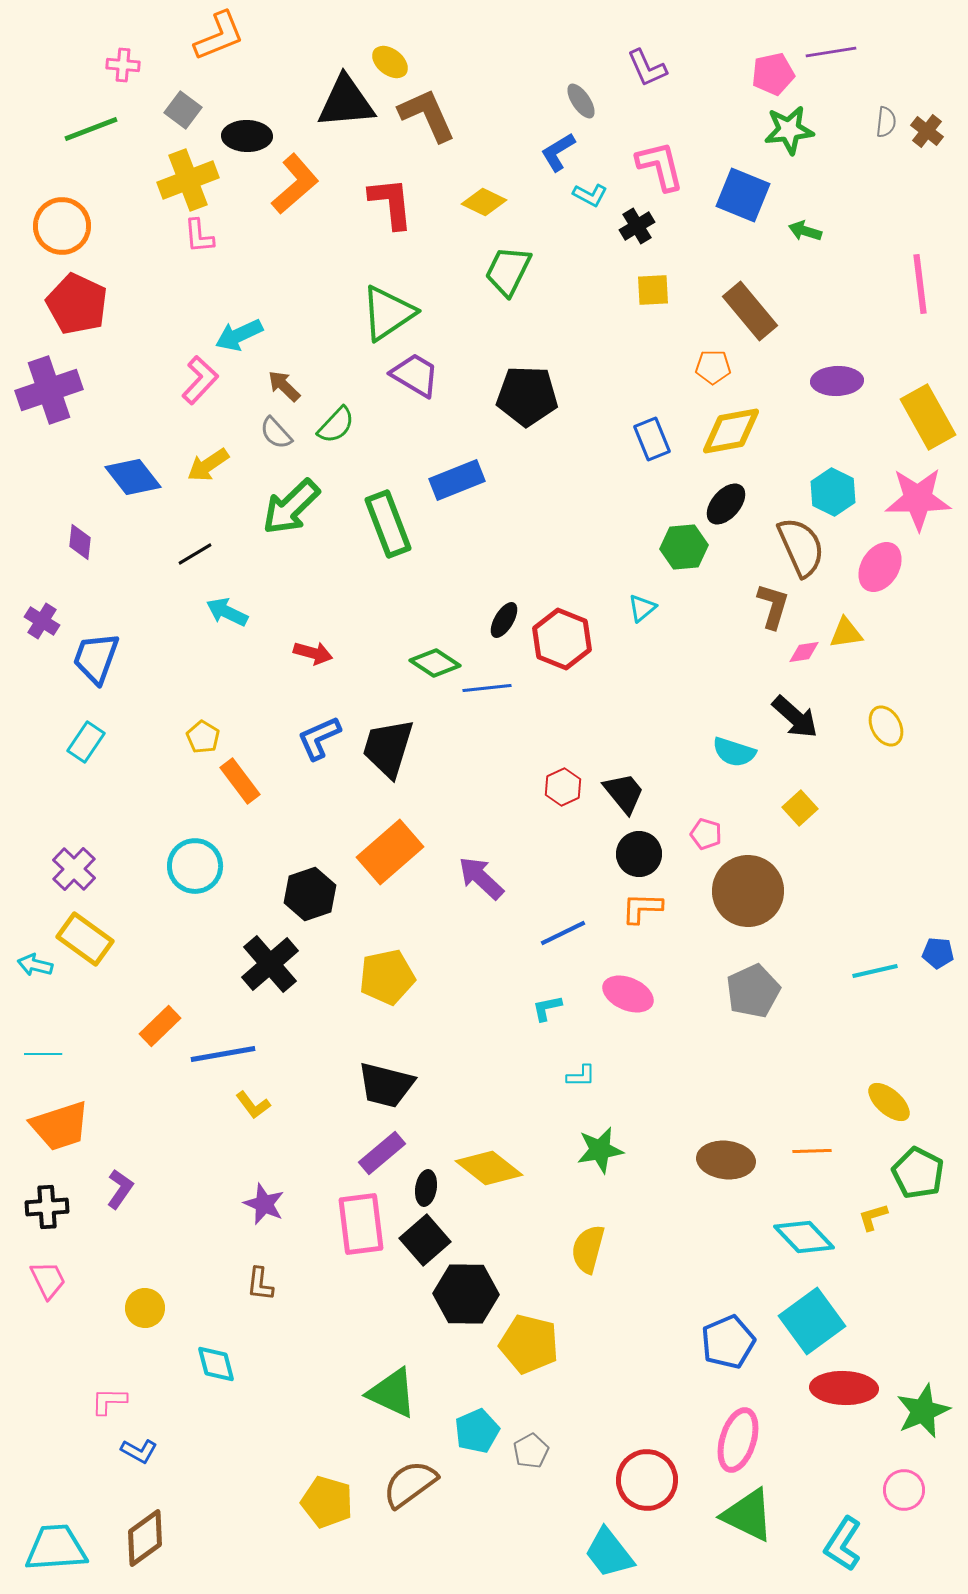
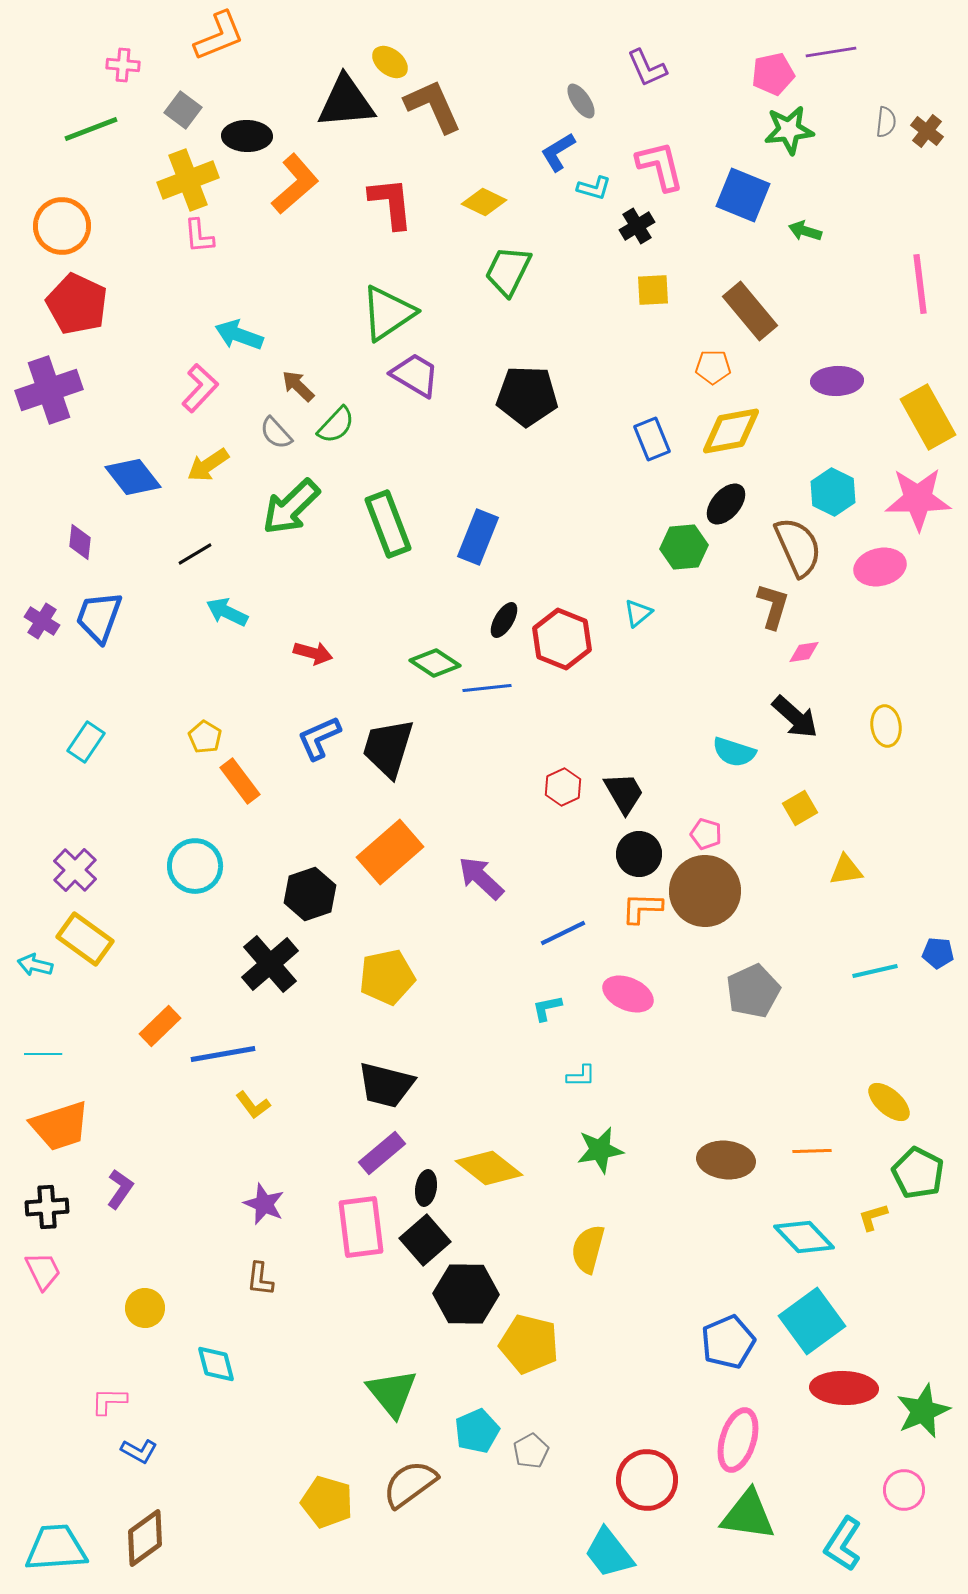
brown L-shape at (427, 115): moved 6 px right, 9 px up
cyan L-shape at (590, 195): moved 4 px right, 7 px up; rotated 12 degrees counterclockwise
cyan arrow at (239, 335): rotated 45 degrees clockwise
pink L-shape at (200, 380): moved 8 px down
brown arrow at (284, 386): moved 14 px right
blue rectangle at (457, 480): moved 21 px right, 57 px down; rotated 46 degrees counterclockwise
brown semicircle at (801, 547): moved 3 px left
pink ellipse at (880, 567): rotated 45 degrees clockwise
cyan triangle at (642, 608): moved 4 px left, 5 px down
yellow triangle at (846, 633): moved 237 px down
blue trapezoid at (96, 658): moved 3 px right, 41 px up
yellow ellipse at (886, 726): rotated 21 degrees clockwise
yellow pentagon at (203, 737): moved 2 px right
black trapezoid at (624, 793): rotated 9 degrees clockwise
yellow square at (800, 808): rotated 12 degrees clockwise
purple cross at (74, 869): moved 1 px right, 1 px down
brown circle at (748, 891): moved 43 px left
pink rectangle at (361, 1224): moved 3 px down
pink trapezoid at (48, 1280): moved 5 px left, 9 px up
brown L-shape at (260, 1284): moved 5 px up
green triangle at (392, 1393): rotated 26 degrees clockwise
green triangle at (748, 1515): rotated 18 degrees counterclockwise
